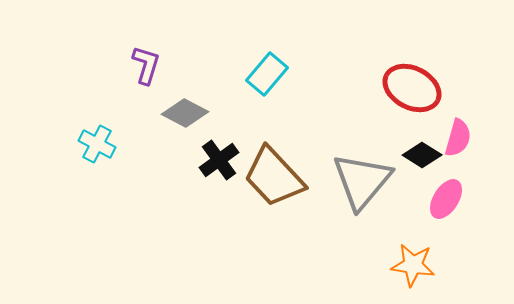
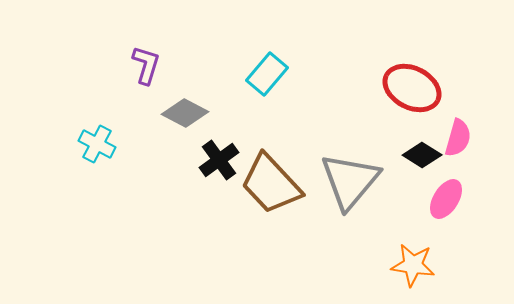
brown trapezoid: moved 3 px left, 7 px down
gray triangle: moved 12 px left
